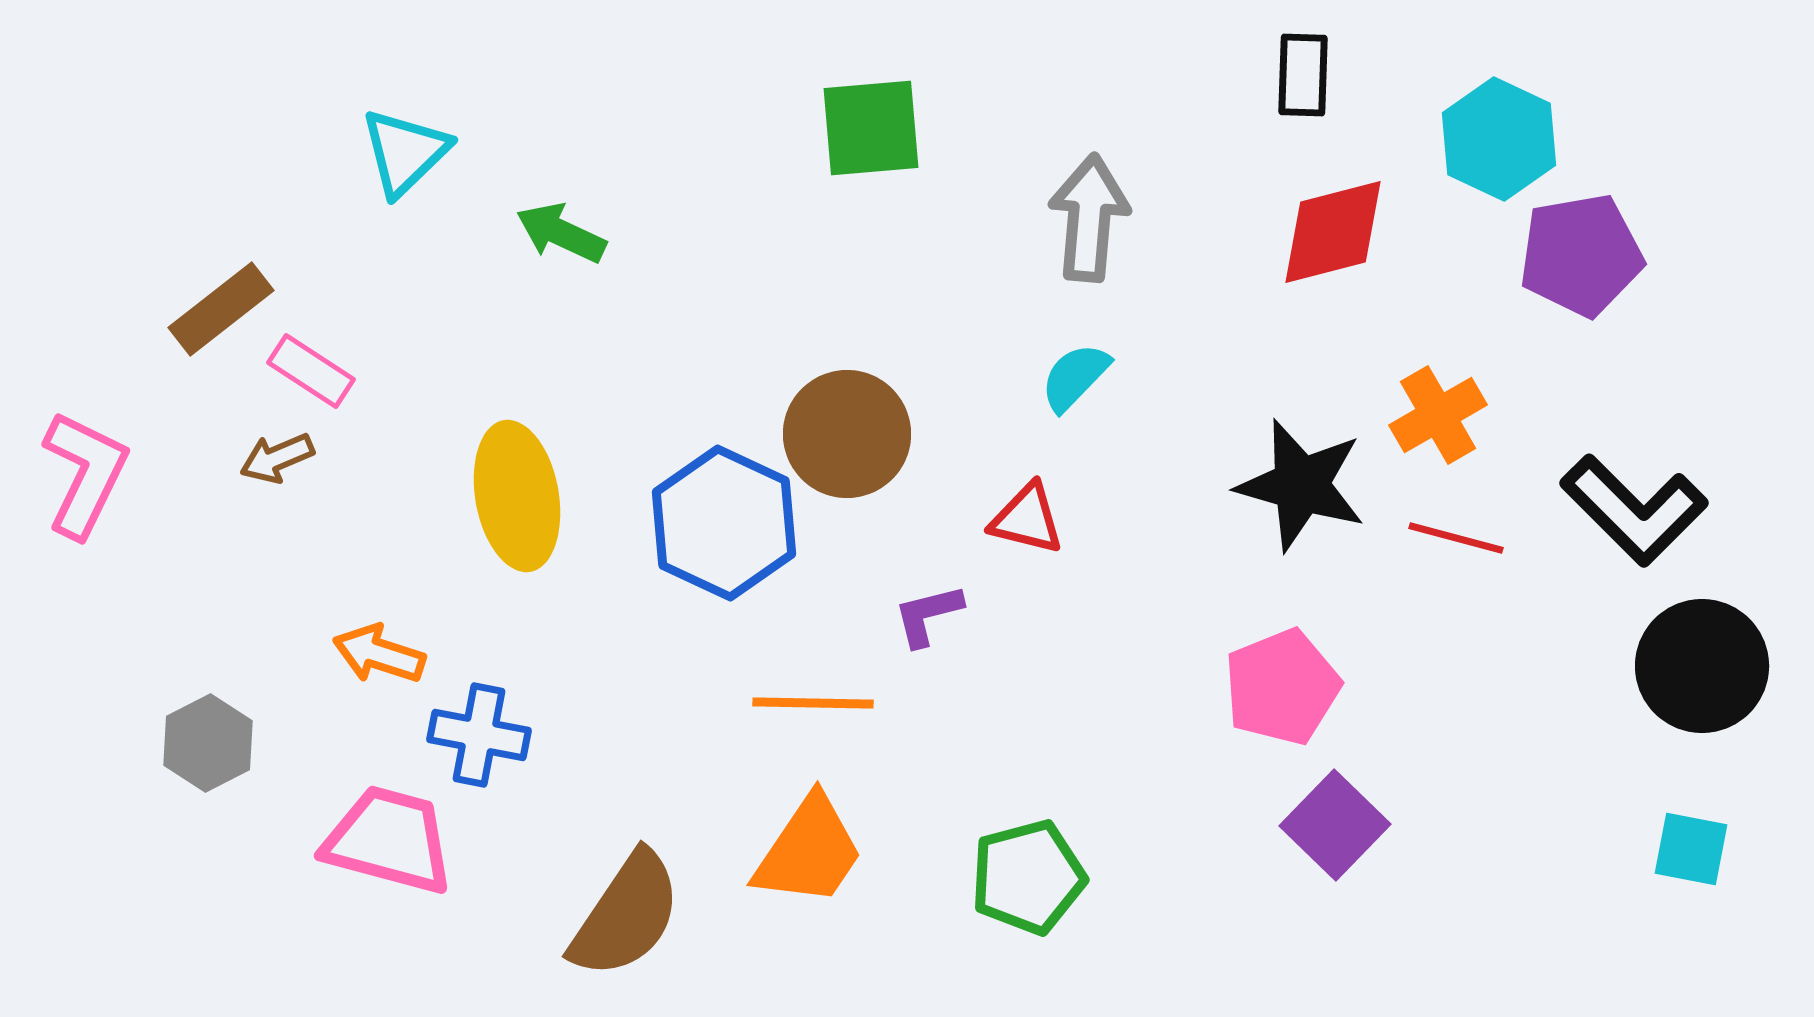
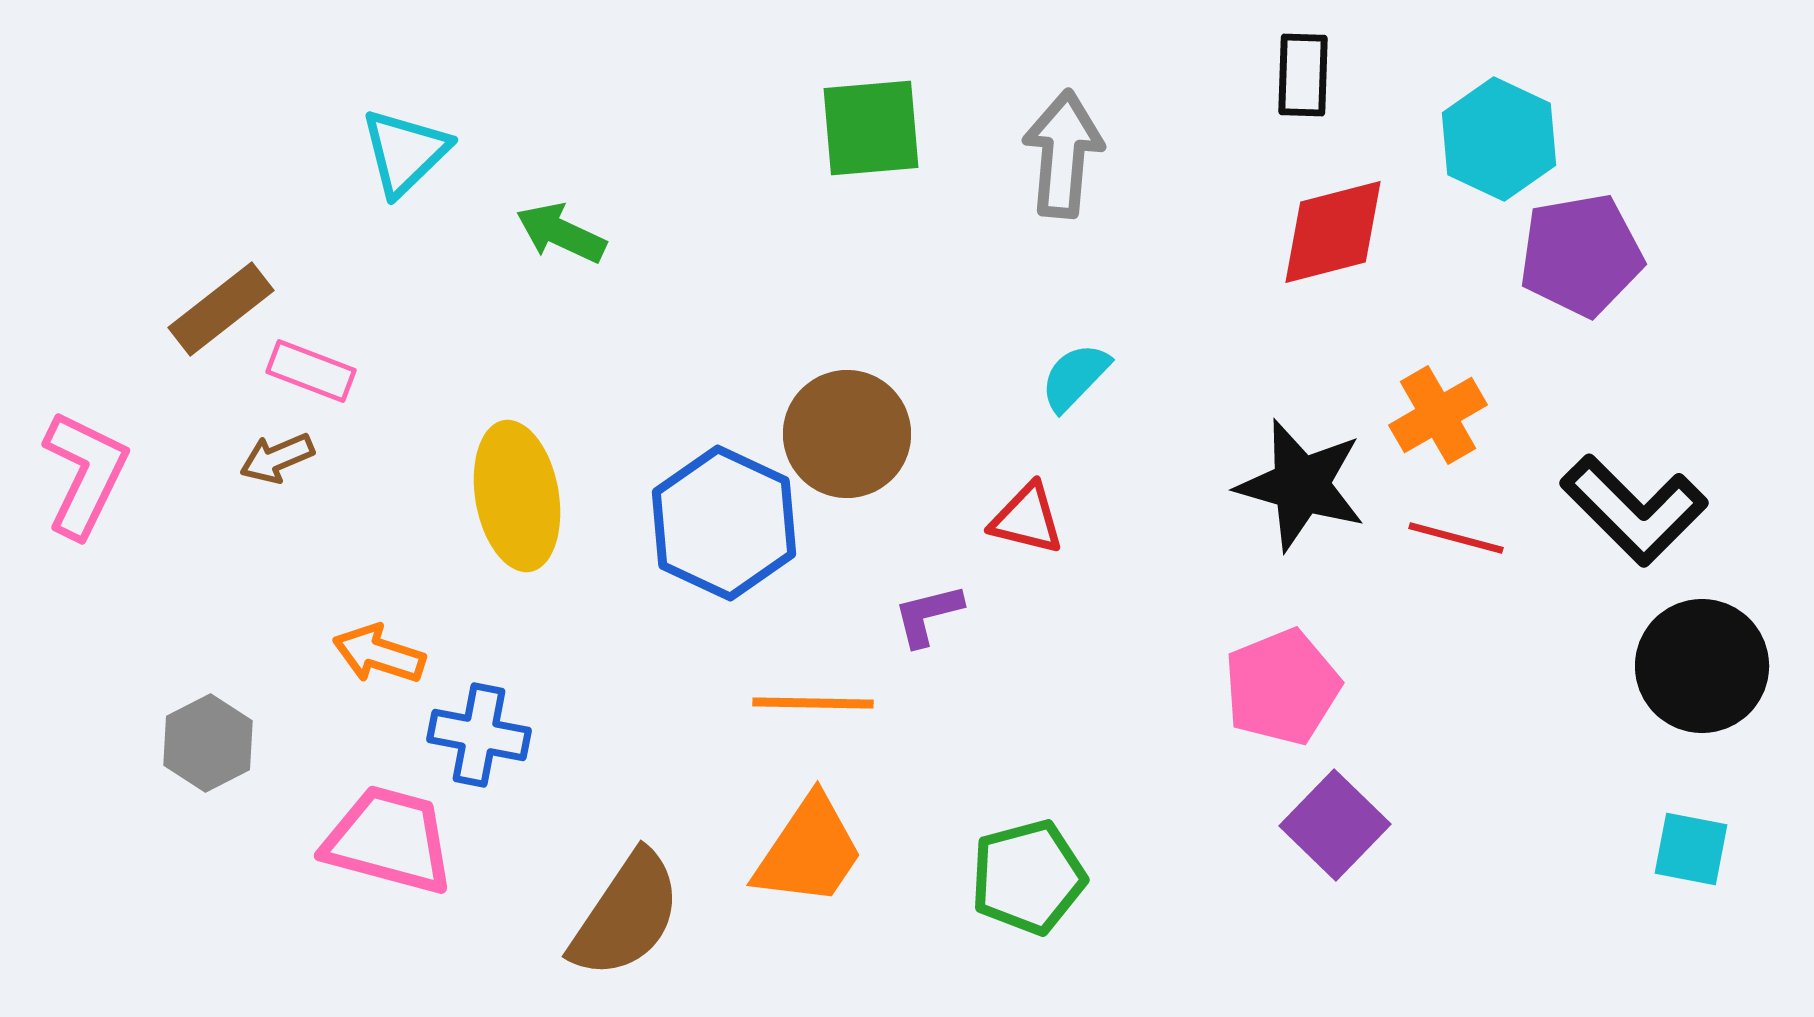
gray arrow: moved 26 px left, 64 px up
pink rectangle: rotated 12 degrees counterclockwise
